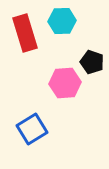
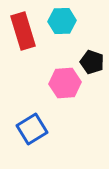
red rectangle: moved 2 px left, 2 px up
